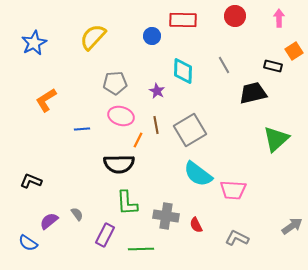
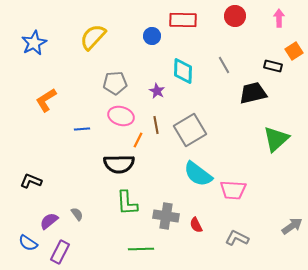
purple rectangle: moved 45 px left, 17 px down
